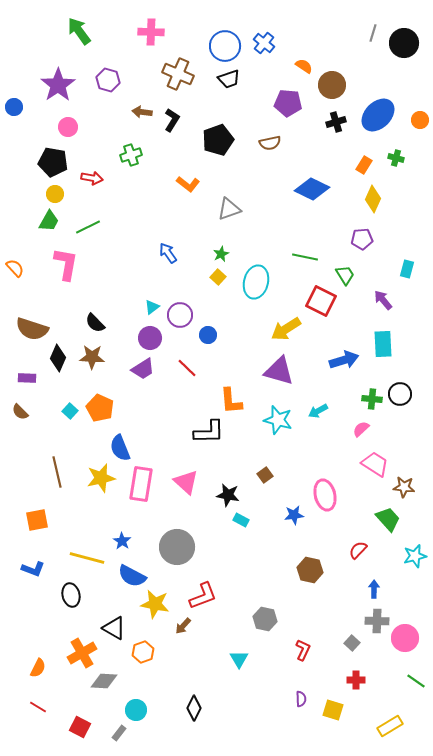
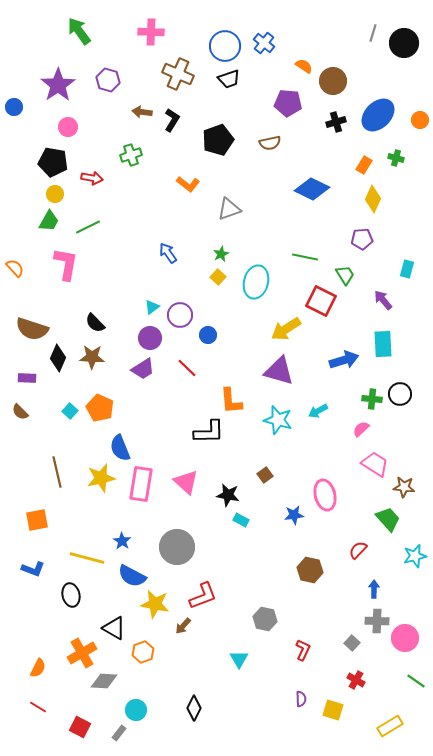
brown circle at (332, 85): moved 1 px right, 4 px up
red cross at (356, 680): rotated 30 degrees clockwise
